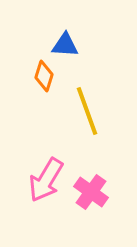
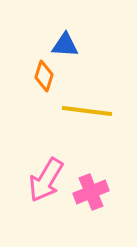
yellow line: rotated 63 degrees counterclockwise
pink cross: rotated 32 degrees clockwise
